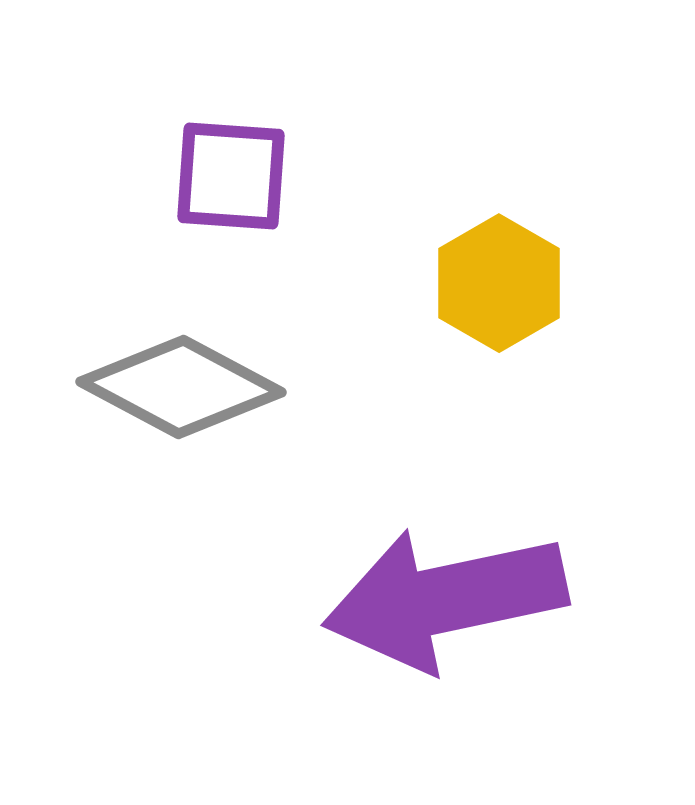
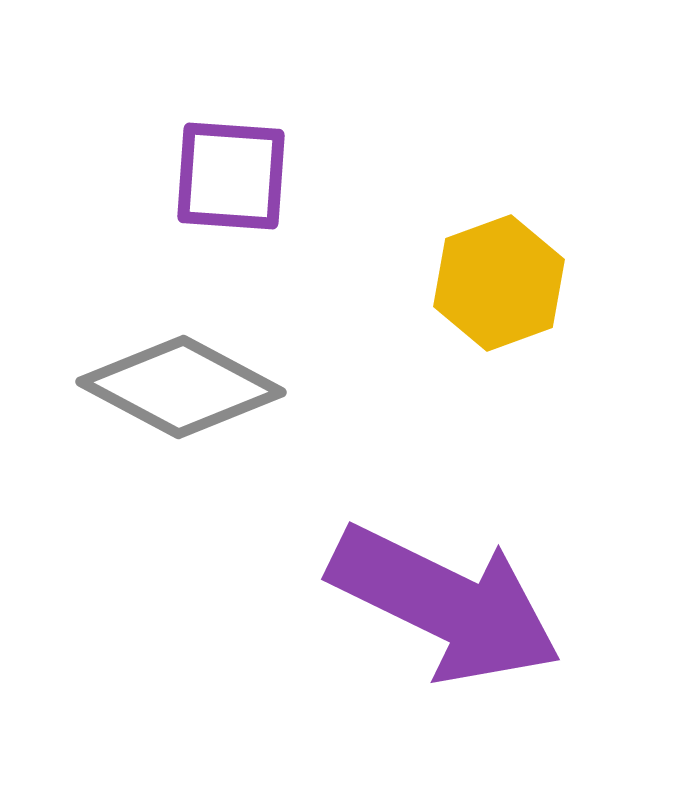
yellow hexagon: rotated 10 degrees clockwise
purple arrow: moved 5 px down; rotated 142 degrees counterclockwise
